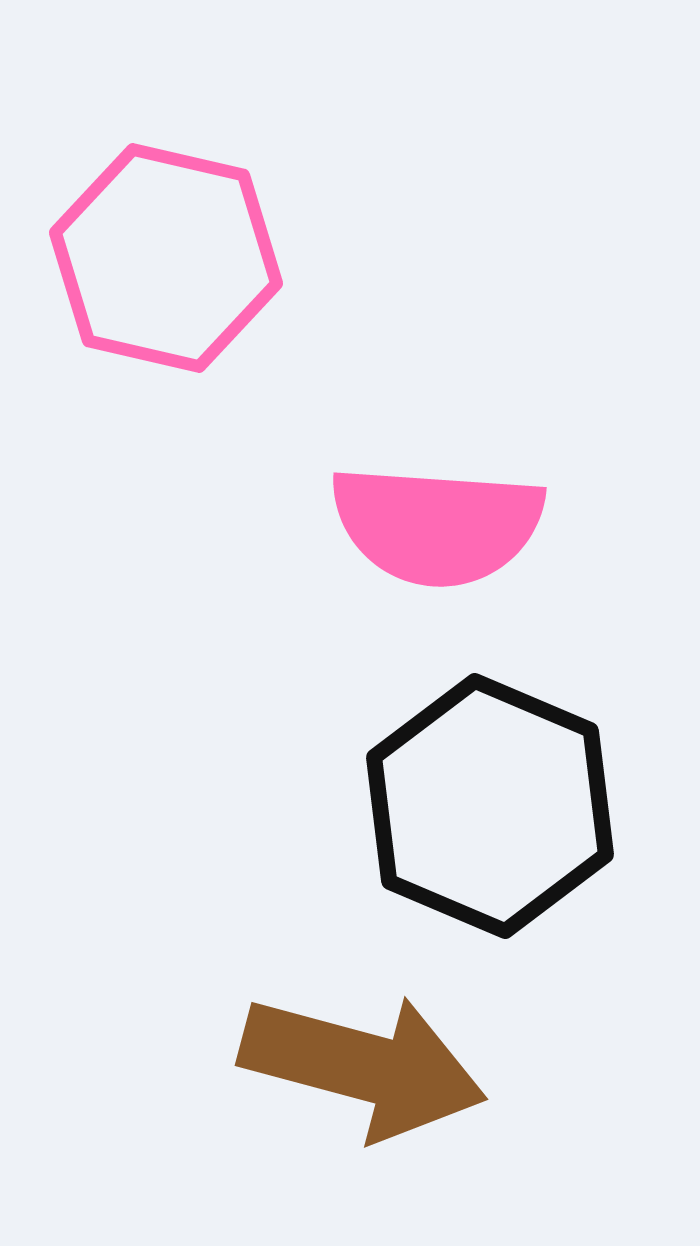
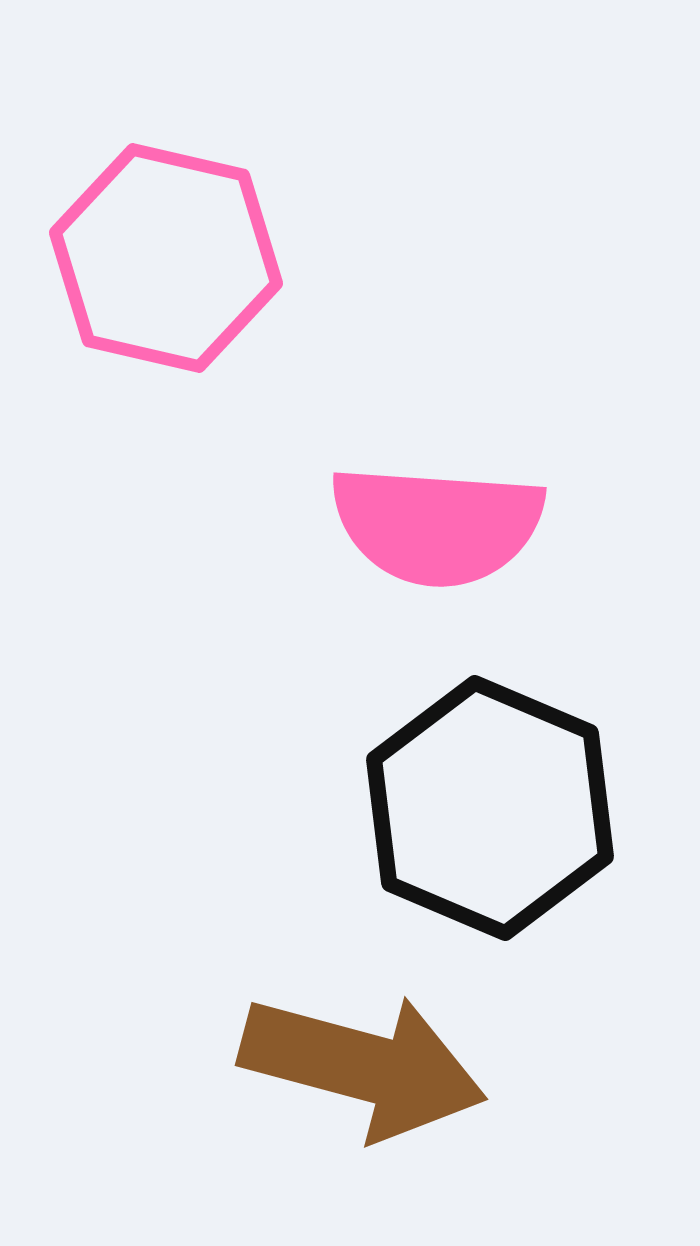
black hexagon: moved 2 px down
